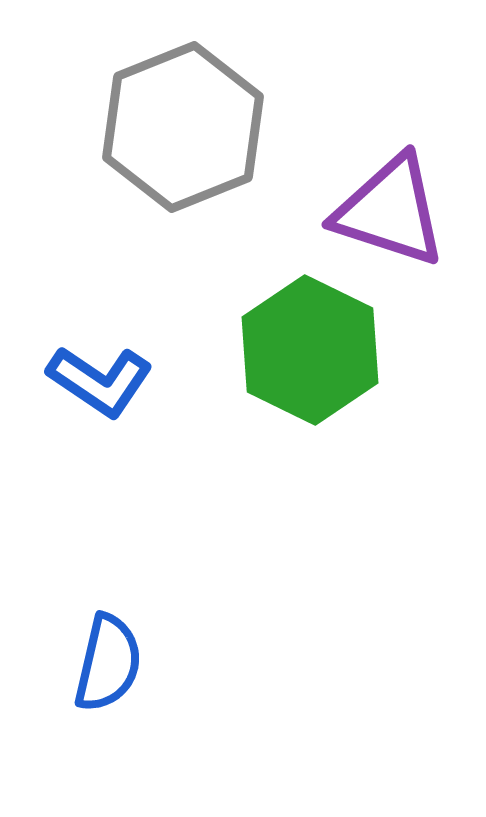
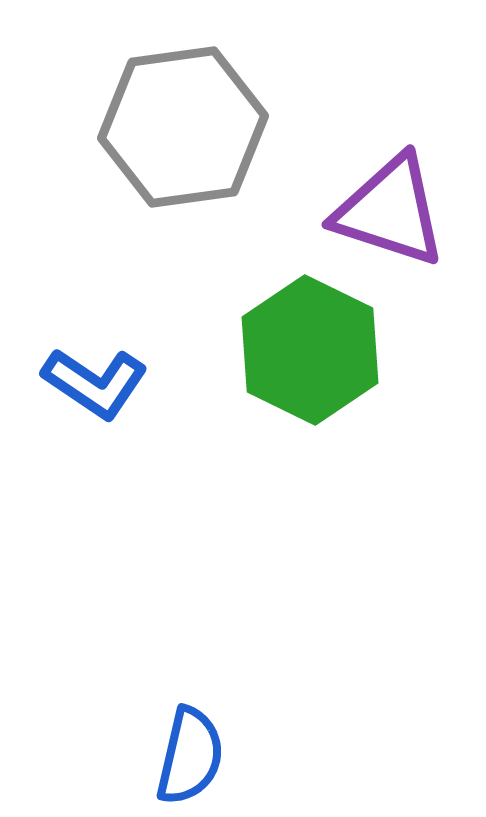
gray hexagon: rotated 14 degrees clockwise
blue L-shape: moved 5 px left, 2 px down
blue semicircle: moved 82 px right, 93 px down
